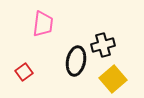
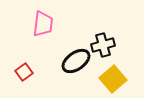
black ellipse: rotated 44 degrees clockwise
